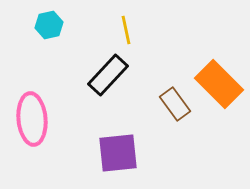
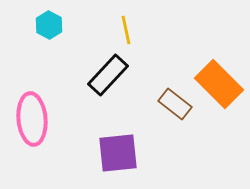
cyan hexagon: rotated 20 degrees counterclockwise
brown rectangle: rotated 16 degrees counterclockwise
